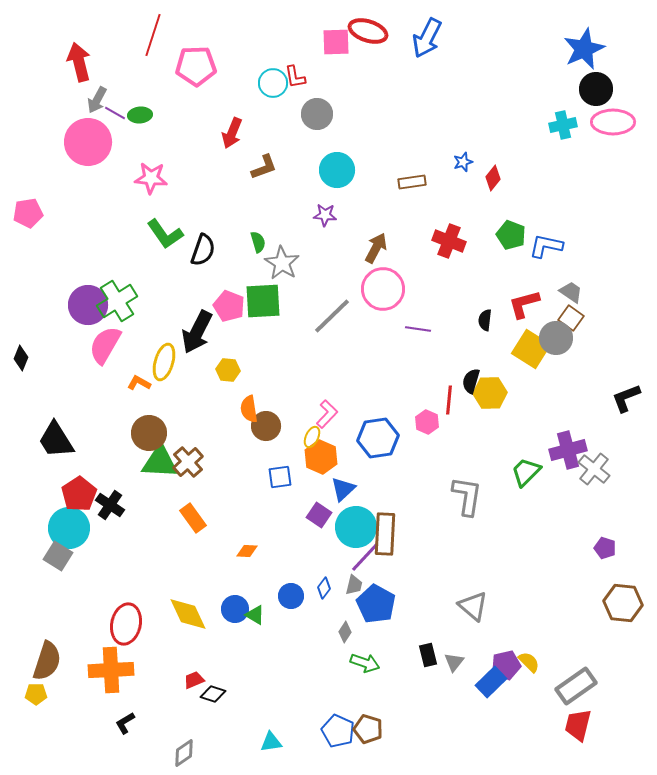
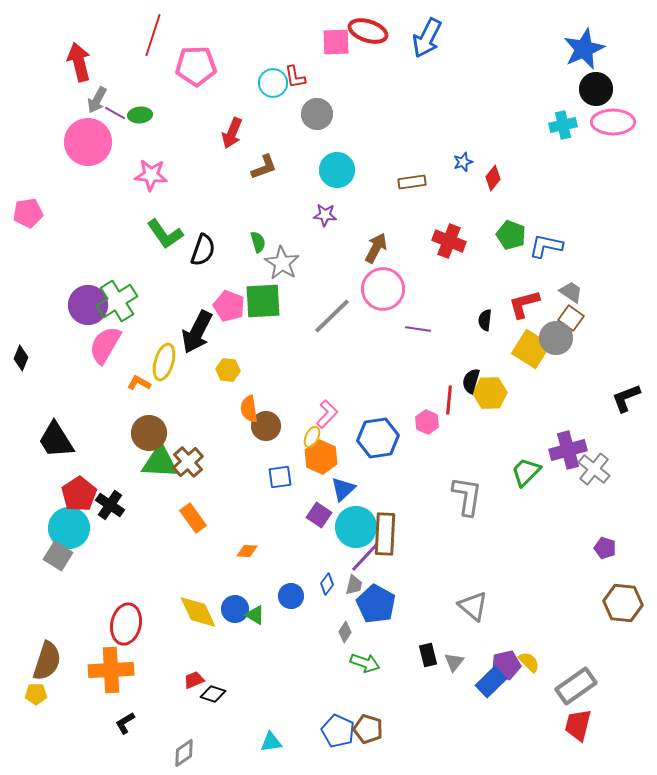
pink star at (151, 178): moved 3 px up
blue diamond at (324, 588): moved 3 px right, 4 px up
yellow diamond at (188, 614): moved 10 px right, 2 px up
